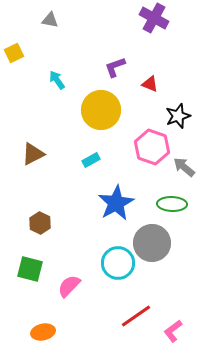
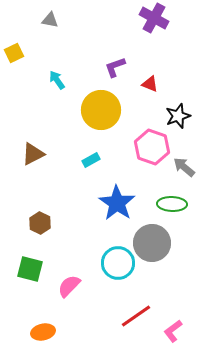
blue star: moved 1 px right; rotated 9 degrees counterclockwise
